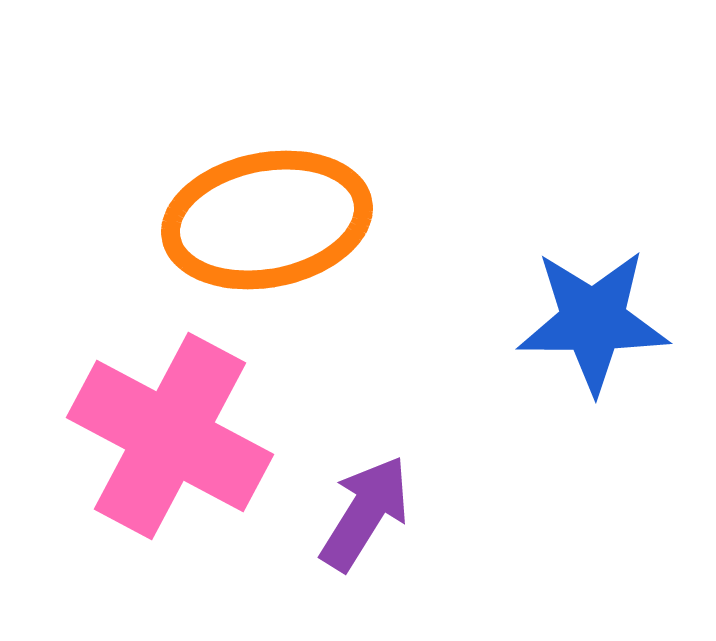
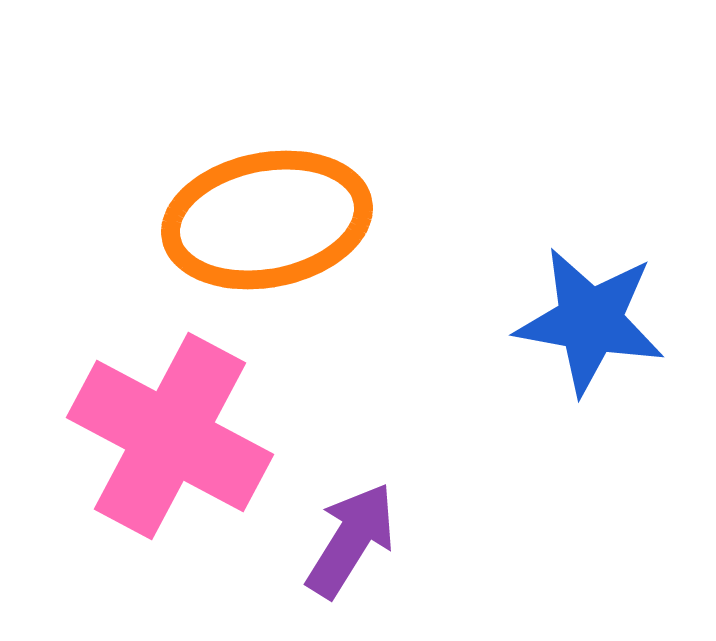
blue star: moved 3 px left; rotated 10 degrees clockwise
purple arrow: moved 14 px left, 27 px down
